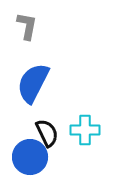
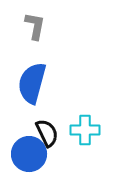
gray L-shape: moved 8 px right
blue semicircle: moved 1 px left; rotated 12 degrees counterclockwise
blue circle: moved 1 px left, 3 px up
